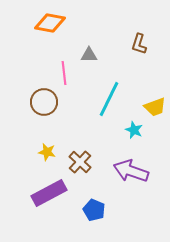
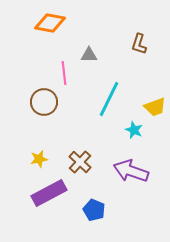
yellow star: moved 8 px left, 7 px down; rotated 24 degrees counterclockwise
